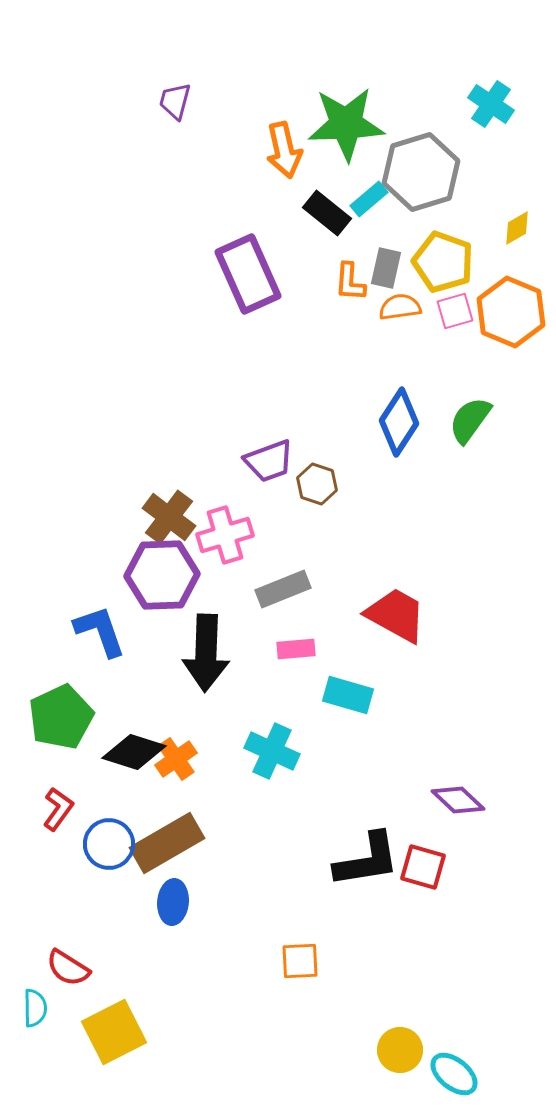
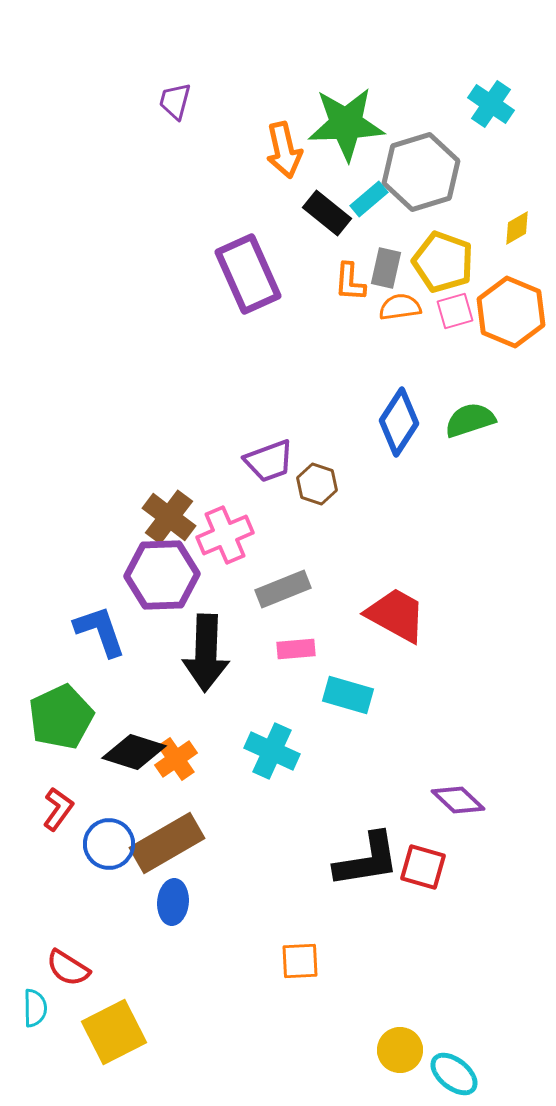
green semicircle at (470, 420): rotated 36 degrees clockwise
pink cross at (225, 535): rotated 6 degrees counterclockwise
